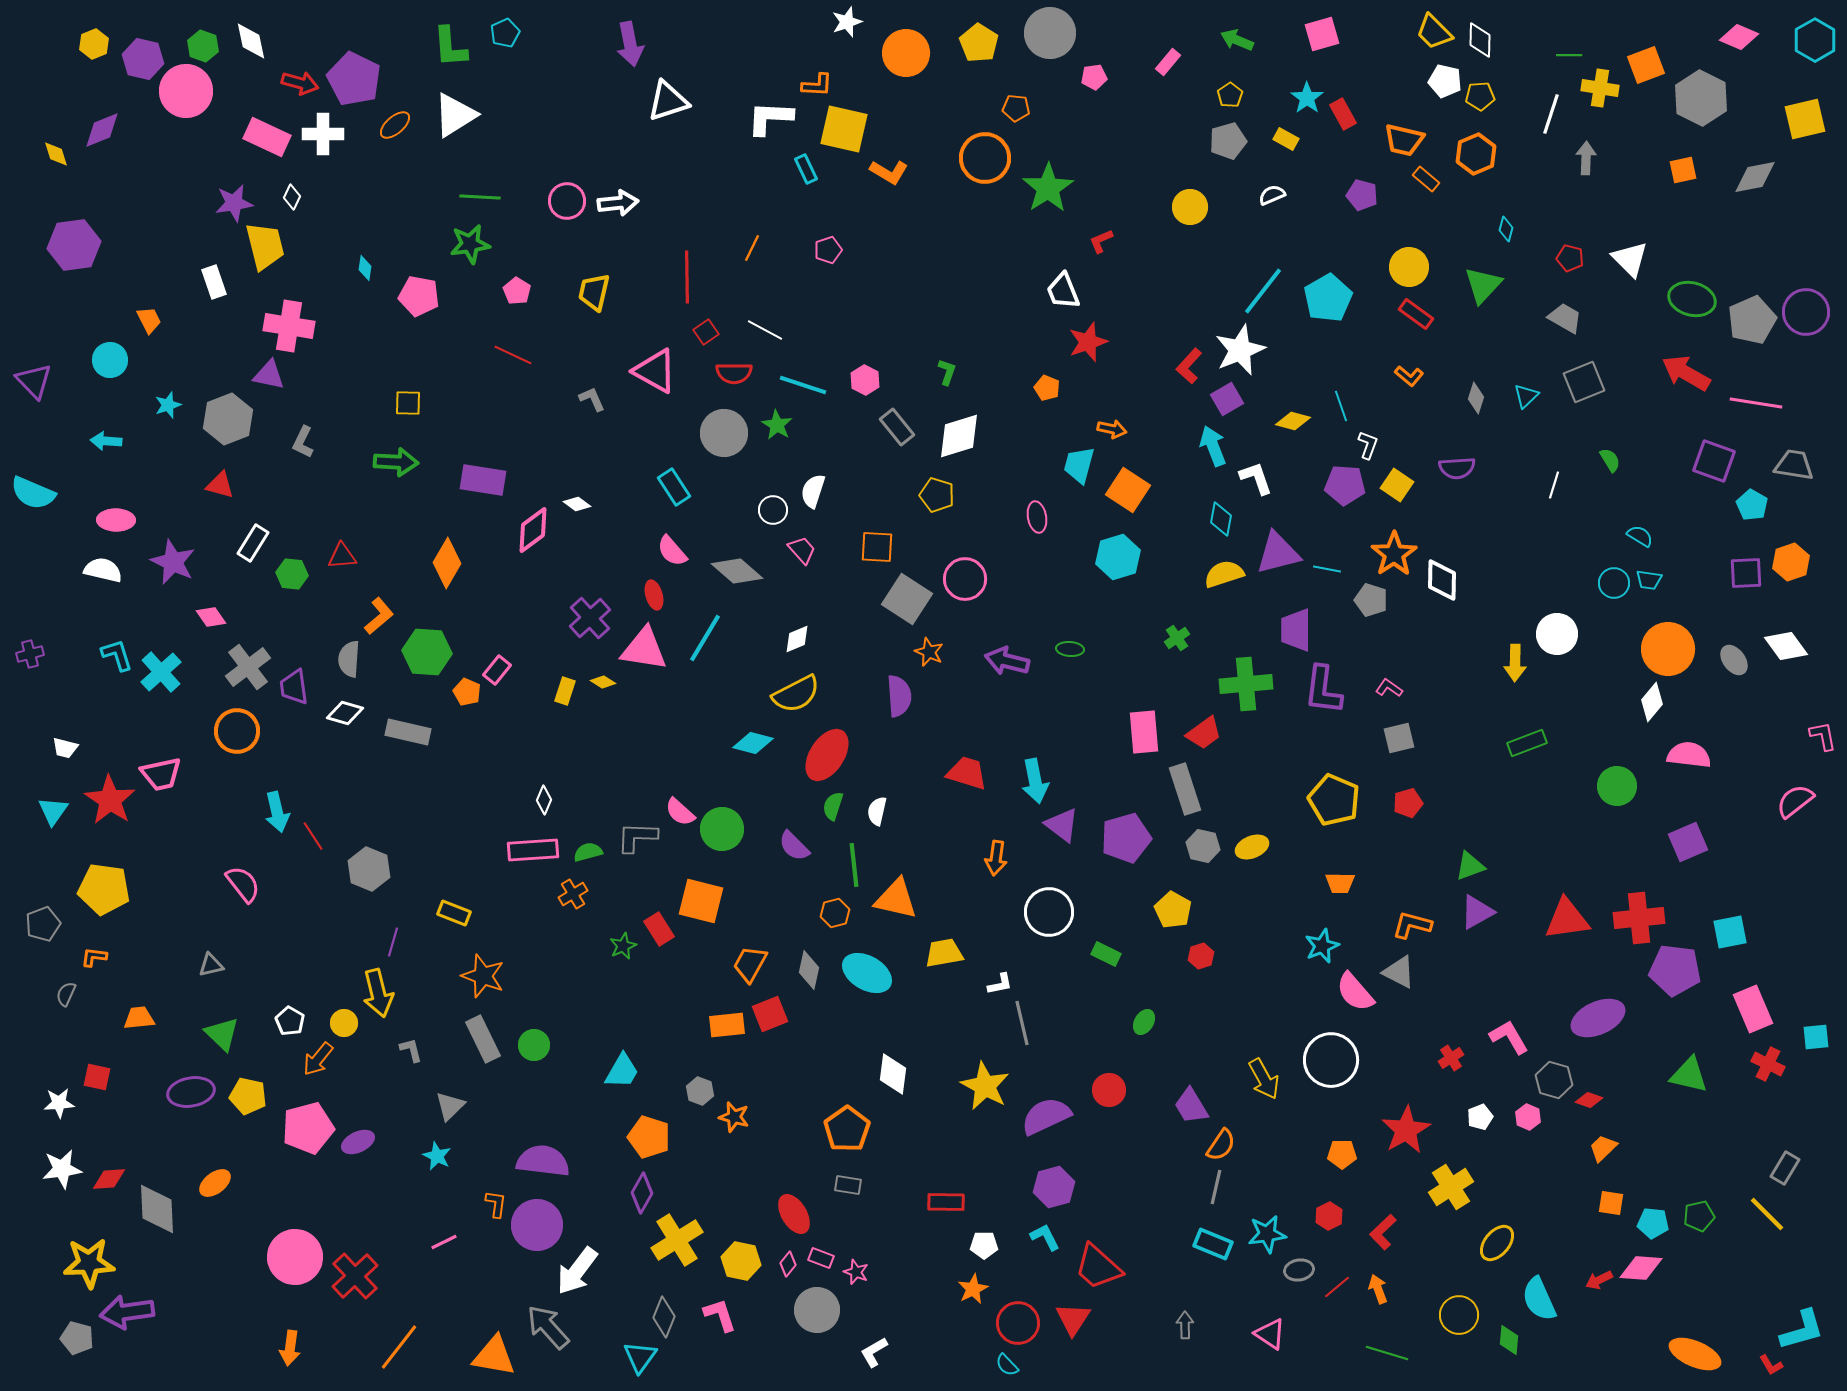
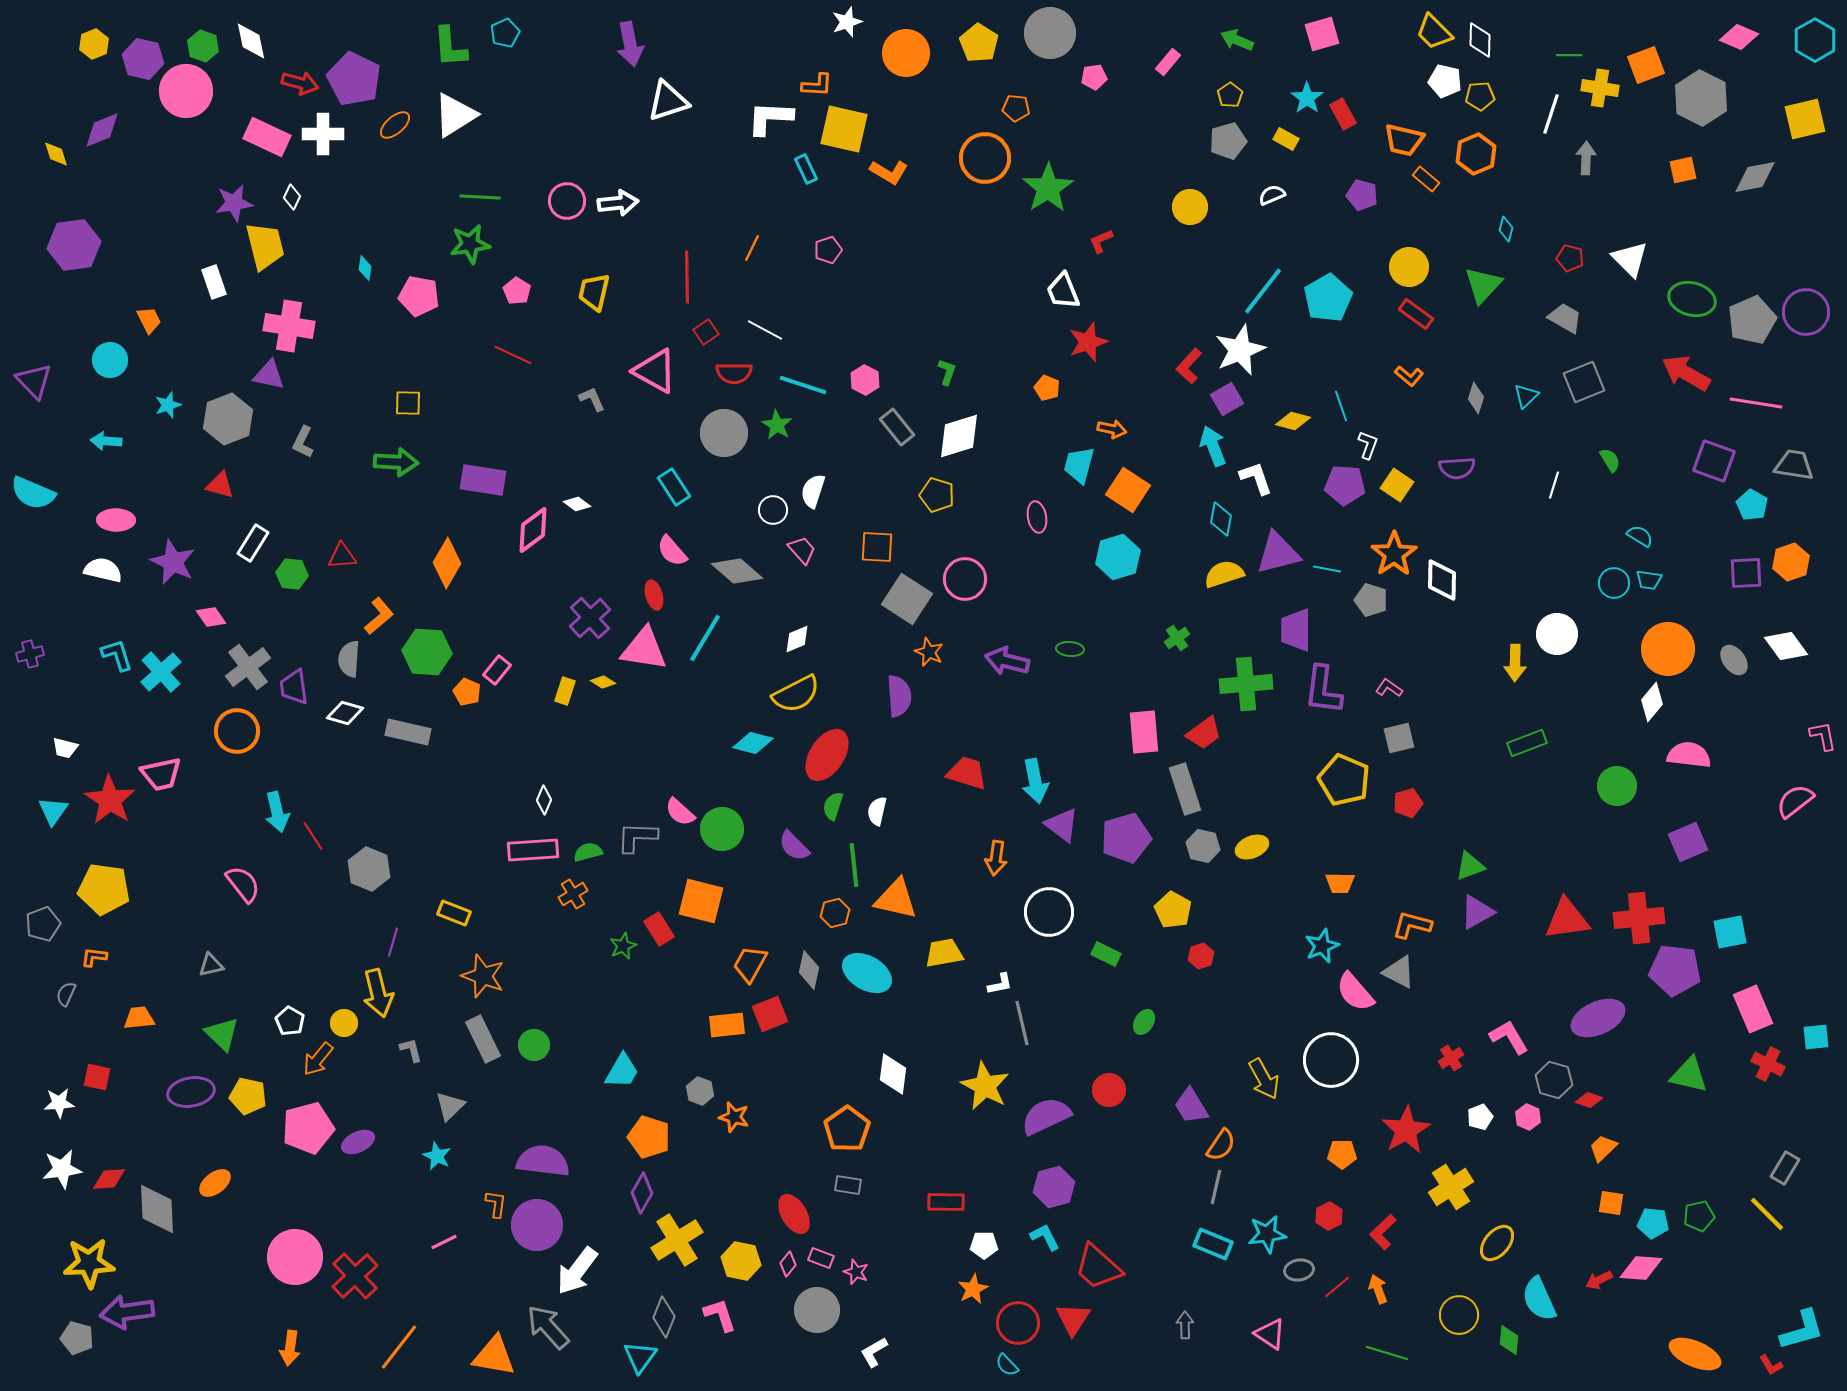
yellow pentagon at (1334, 800): moved 10 px right, 20 px up
